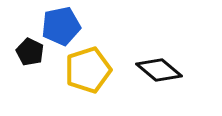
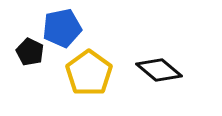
blue pentagon: moved 1 px right, 2 px down
yellow pentagon: moved 1 px right, 3 px down; rotated 18 degrees counterclockwise
